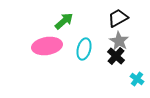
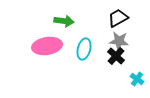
green arrow: rotated 48 degrees clockwise
gray star: rotated 24 degrees counterclockwise
